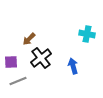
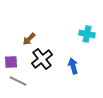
black cross: moved 1 px right, 1 px down
gray line: rotated 48 degrees clockwise
